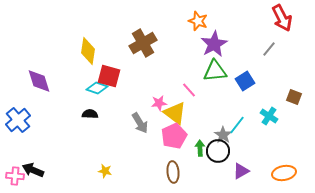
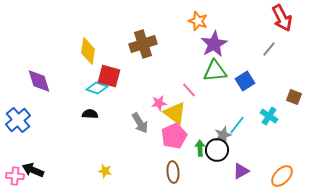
brown cross: moved 1 px down; rotated 12 degrees clockwise
gray star: rotated 18 degrees clockwise
black circle: moved 1 px left, 1 px up
orange ellipse: moved 2 px left, 3 px down; rotated 35 degrees counterclockwise
